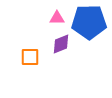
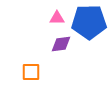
purple diamond: rotated 15 degrees clockwise
orange square: moved 1 px right, 15 px down
